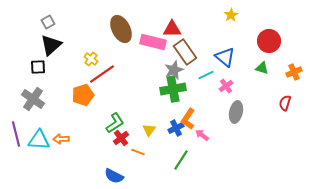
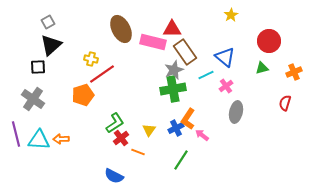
yellow cross: rotated 24 degrees counterclockwise
green triangle: rotated 32 degrees counterclockwise
